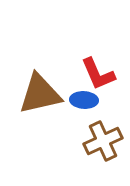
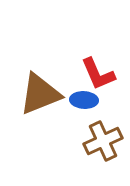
brown triangle: rotated 9 degrees counterclockwise
